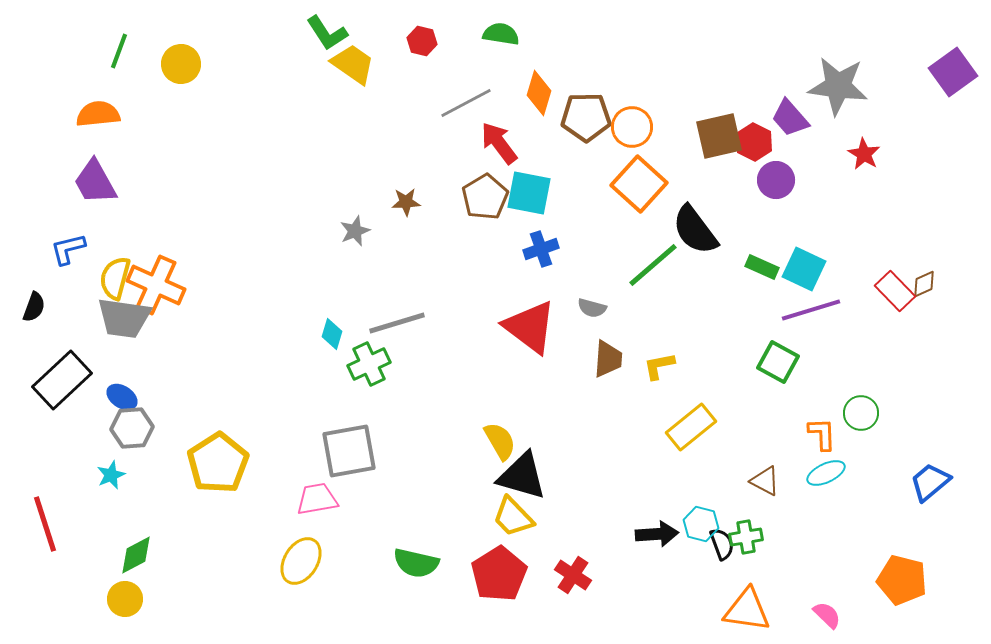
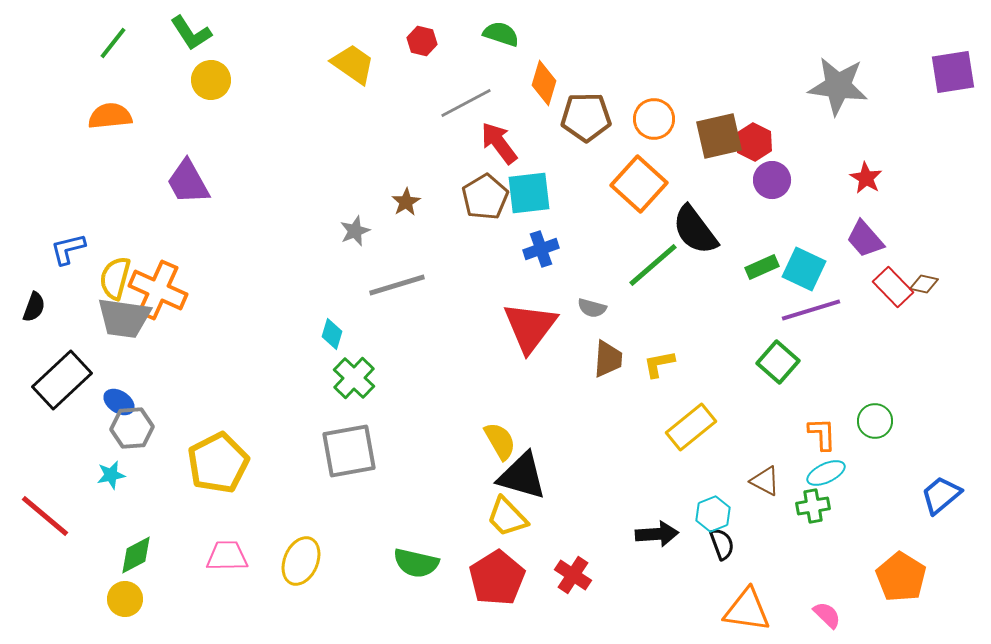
green L-shape at (327, 33): moved 136 px left
green semicircle at (501, 34): rotated 9 degrees clockwise
green line at (119, 51): moved 6 px left, 8 px up; rotated 18 degrees clockwise
yellow circle at (181, 64): moved 30 px right, 16 px down
purple square at (953, 72): rotated 27 degrees clockwise
orange diamond at (539, 93): moved 5 px right, 10 px up
orange semicircle at (98, 114): moved 12 px right, 2 px down
purple trapezoid at (790, 118): moved 75 px right, 121 px down
orange circle at (632, 127): moved 22 px right, 8 px up
red star at (864, 154): moved 2 px right, 24 px down
purple circle at (776, 180): moved 4 px left
purple trapezoid at (95, 182): moved 93 px right
cyan square at (529, 193): rotated 18 degrees counterclockwise
brown star at (406, 202): rotated 28 degrees counterclockwise
green rectangle at (762, 267): rotated 48 degrees counterclockwise
brown diamond at (924, 284): rotated 36 degrees clockwise
orange cross at (156, 285): moved 2 px right, 5 px down
red rectangle at (895, 291): moved 2 px left, 4 px up
gray line at (397, 323): moved 38 px up
red triangle at (530, 327): rotated 30 degrees clockwise
green square at (778, 362): rotated 12 degrees clockwise
green cross at (369, 364): moved 15 px left, 14 px down; rotated 21 degrees counterclockwise
yellow L-shape at (659, 366): moved 2 px up
blue ellipse at (122, 397): moved 3 px left, 5 px down
green circle at (861, 413): moved 14 px right, 8 px down
yellow pentagon at (218, 463): rotated 6 degrees clockwise
cyan star at (111, 475): rotated 12 degrees clockwise
blue trapezoid at (930, 482): moved 11 px right, 13 px down
pink trapezoid at (317, 499): moved 90 px left, 57 px down; rotated 9 degrees clockwise
yellow trapezoid at (513, 517): moved 6 px left
red line at (45, 524): moved 8 px up; rotated 32 degrees counterclockwise
cyan hexagon at (701, 524): moved 12 px right, 10 px up; rotated 24 degrees clockwise
green cross at (746, 537): moved 67 px right, 31 px up
yellow ellipse at (301, 561): rotated 9 degrees counterclockwise
red pentagon at (499, 574): moved 2 px left, 4 px down
orange pentagon at (902, 580): moved 1 px left, 3 px up; rotated 18 degrees clockwise
